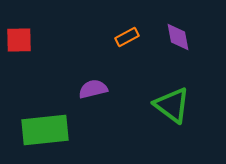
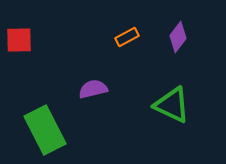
purple diamond: rotated 48 degrees clockwise
green triangle: rotated 12 degrees counterclockwise
green rectangle: rotated 69 degrees clockwise
